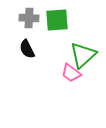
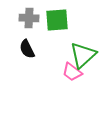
pink trapezoid: moved 1 px right, 1 px up
